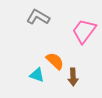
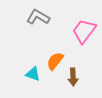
orange semicircle: rotated 96 degrees counterclockwise
cyan triangle: moved 4 px left, 1 px up
